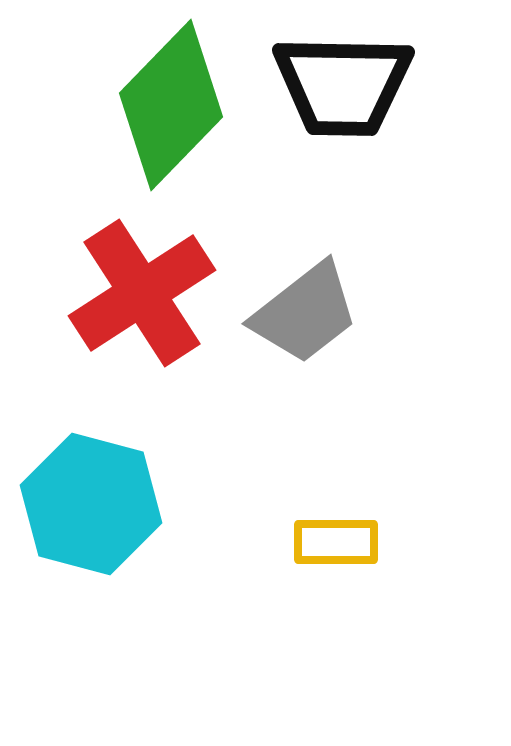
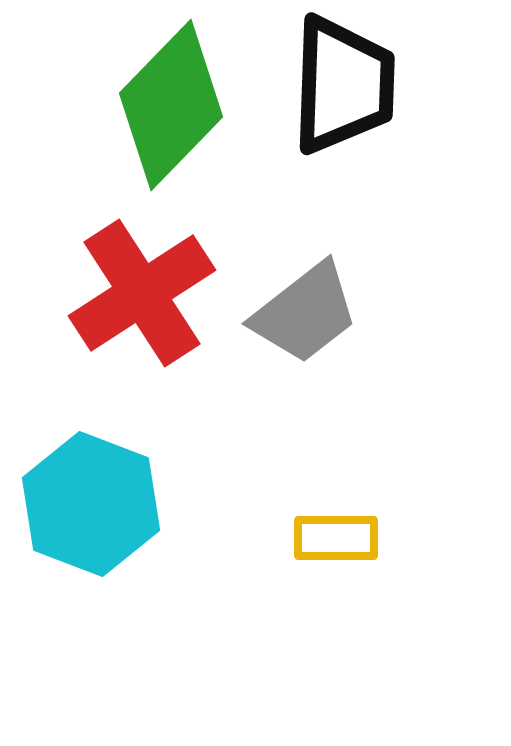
black trapezoid: rotated 89 degrees counterclockwise
cyan hexagon: rotated 6 degrees clockwise
yellow rectangle: moved 4 px up
